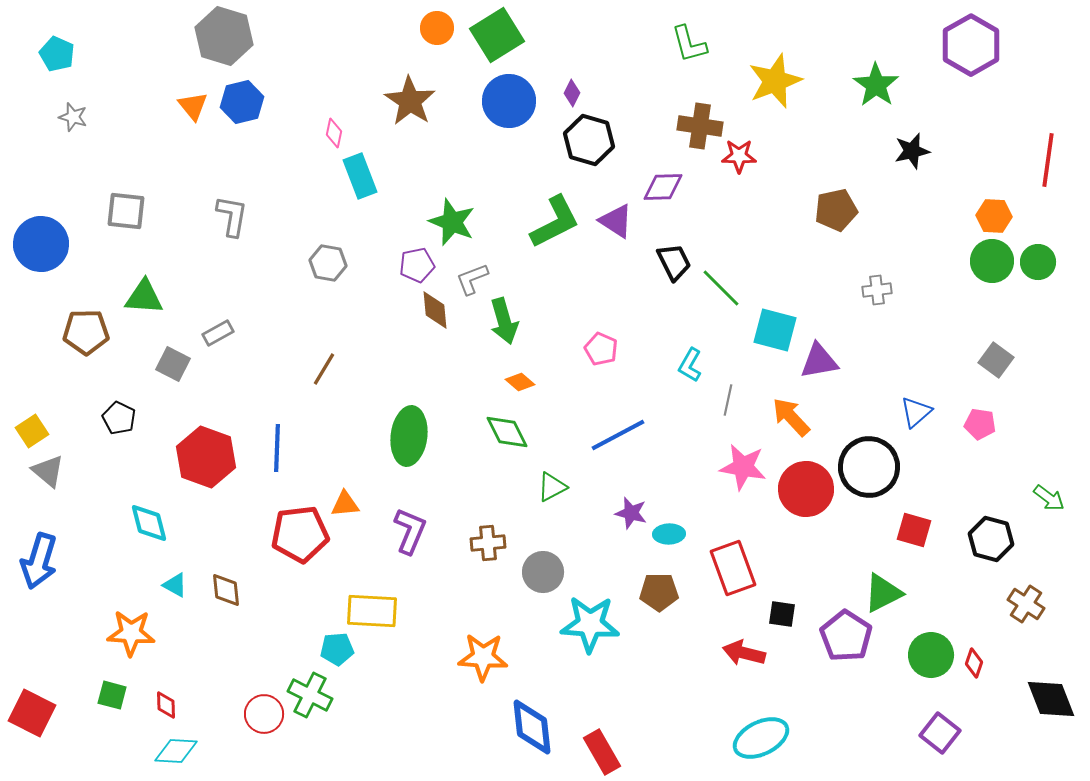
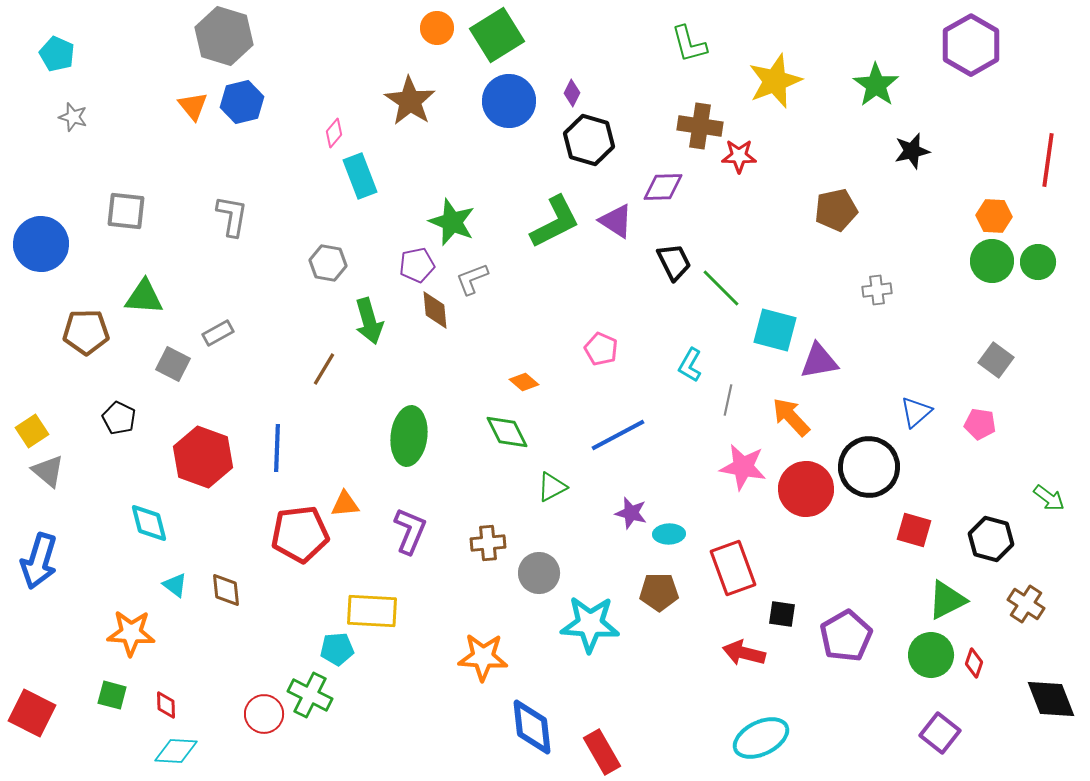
pink diamond at (334, 133): rotated 28 degrees clockwise
green arrow at (504, 321): moved 135 px left
orange diamond at (520, 382): moved 4 px right
red hexagon at (206, 457): moved 3 px left
gray circle at (543, 572): moved 4 px left, 1 px down
cyan triangle at (175, 585): rotated 8 degrees clockwise
green triangle at (883, 593): moved 64 px right, 7 px down
purple pentagon at (846, 636): rotated 9 degrees clockwise
